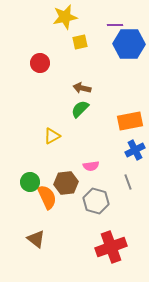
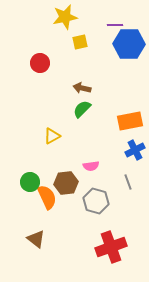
green semicircle: moved 2 px right
